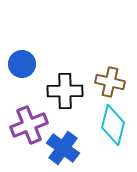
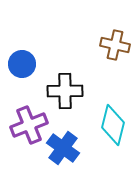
brown cross: moved 5 px right, 37 px up
